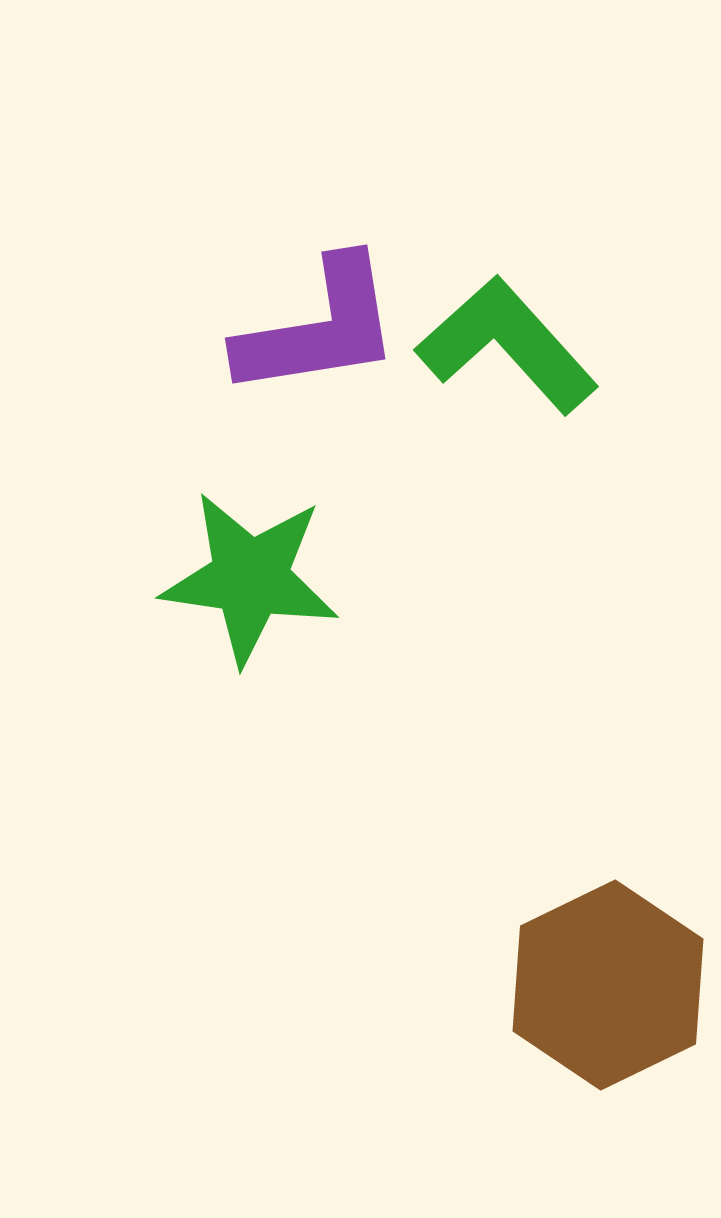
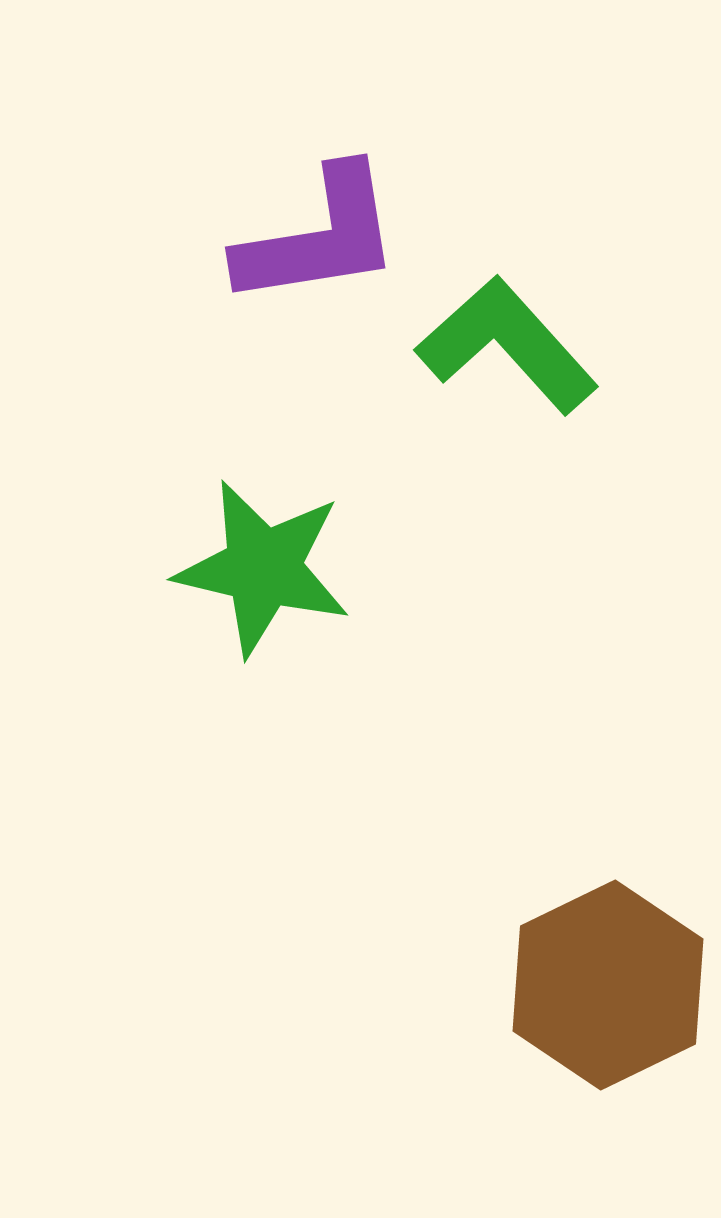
purple L-shape: moved 91 px up
green star: moved 13 px right, 10 px up; rotated 5 degrees clockwise
